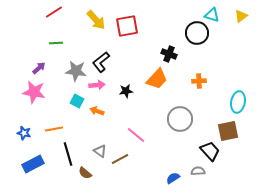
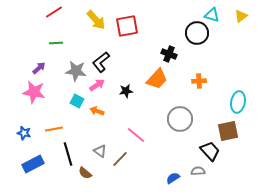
pink arrow: rotated 28 degrees counterclockwise
brown line: rotated 18 degrees counterclockwise
